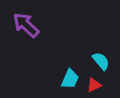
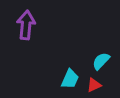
purple arrow: rotated 52 degrees clockwise
cyan semicircle: rotated 96 degrees counterclockwise
